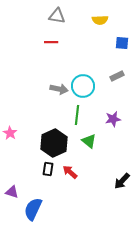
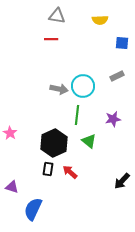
red line: moved 3 px up
purple triangle: moved 5 px up
